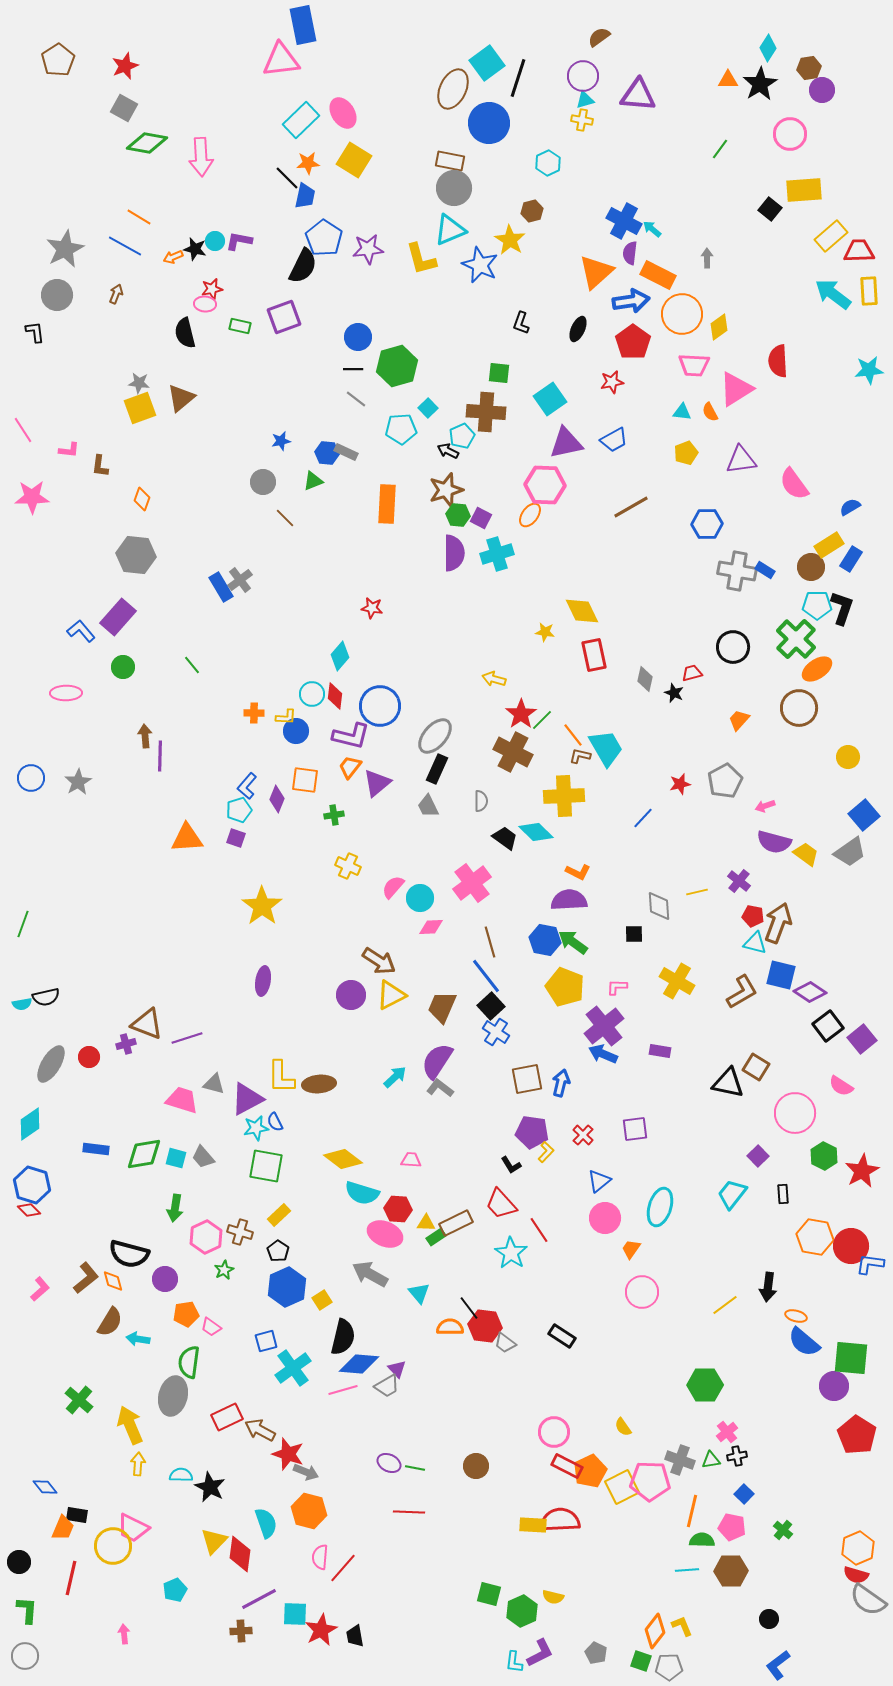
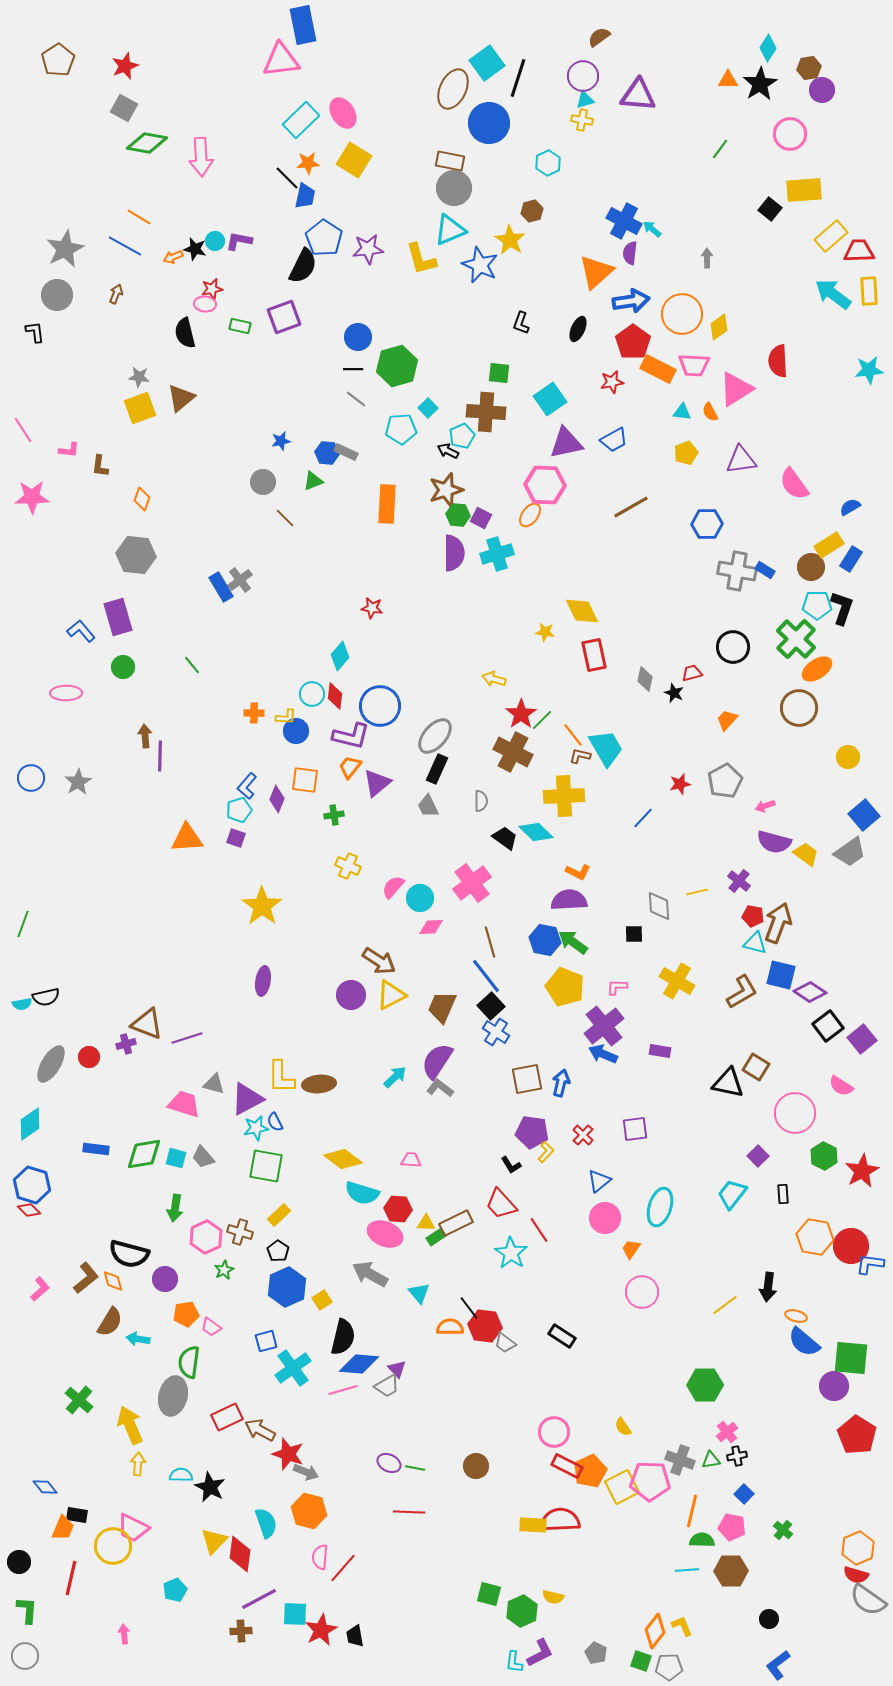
orange rectangle at (658, 275): moved 94 px down
gray star at (139, 383): moved 6 px up
purple rectangle at (118, 617): rotated 57 degrees counterclockwise
orange trapezoid at (739, 720): moved 12 px left
pink trapezoid at (182, 1100): moved 2 px right, 4 px down
